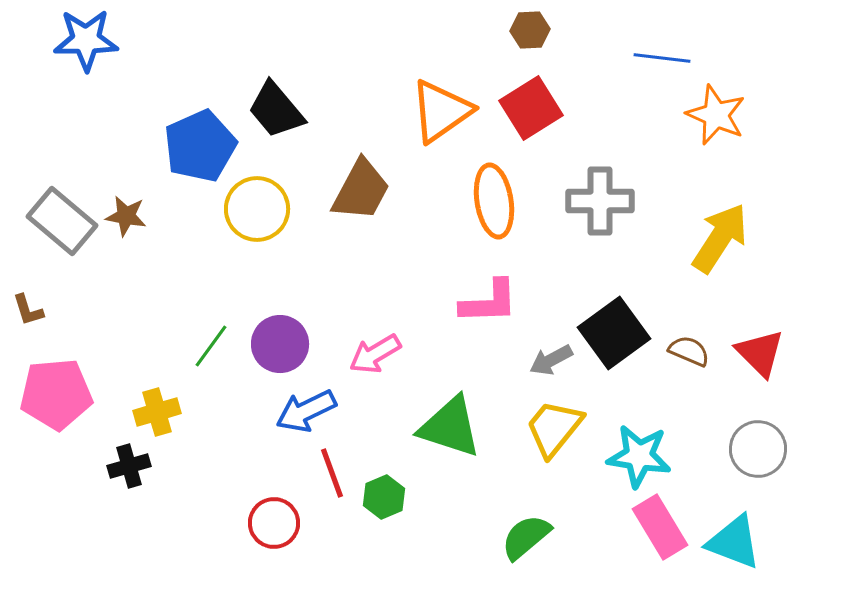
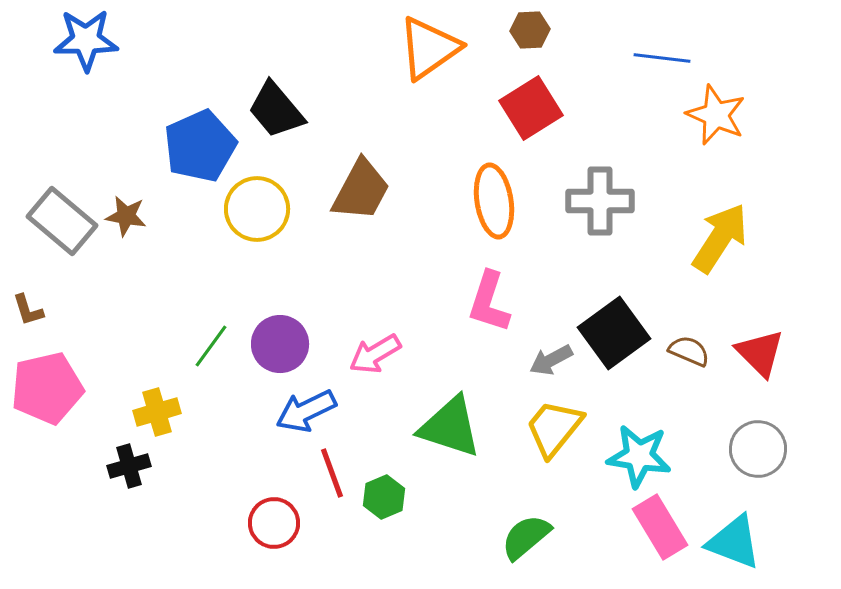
orange triangle: moved 12 px left, 63 px up
pink L-shape: rotated 110 degrees clockwise
pink pentagon: moved 9 px left, 6 px up; rotated 8 degrees counterclockwise
